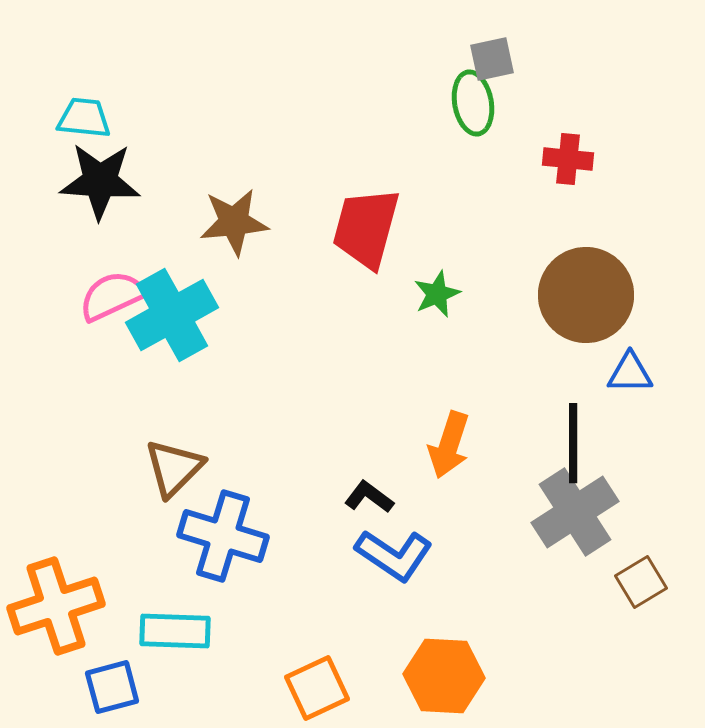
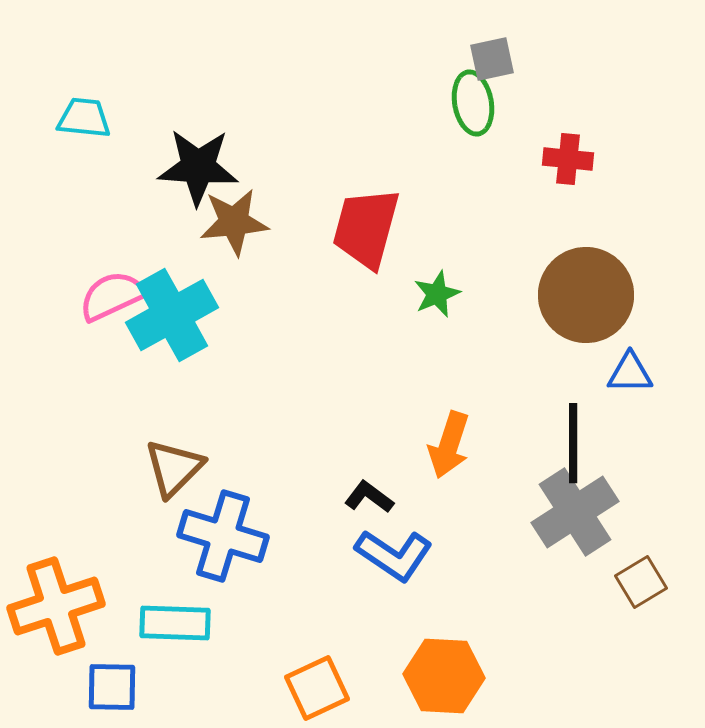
black star: moved 98 px right, 14 px up
cyan rectangle: moved 8 px up
blue square: rotated 16 degrees clockwise
